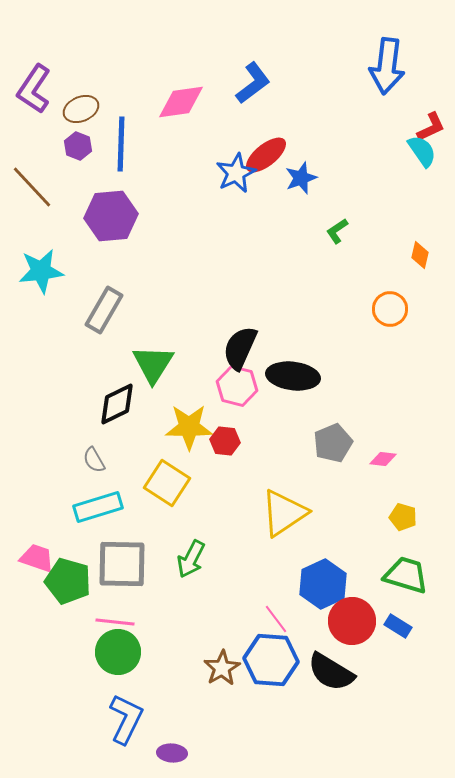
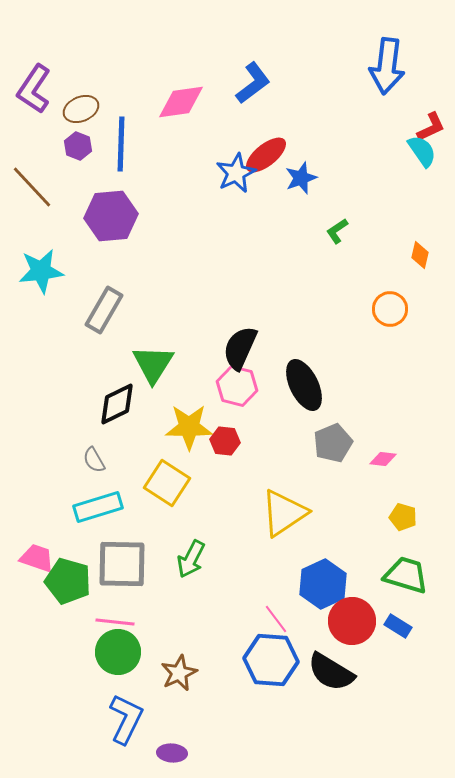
black ellipse at (293, 376): moved 11 px right, 9 px down; rotated 57 degrees clockwise
brown star at (222, 668): moved 43 px left, 5 px down; rotated 6 degrees clockwise
